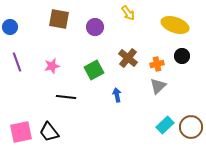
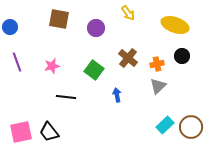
purple circle: moved 1 px right, 1 px down
green square: rotated 24 degrees counterclockwise
